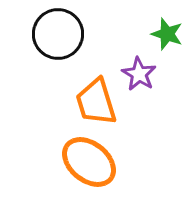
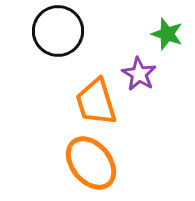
black circle: moved 3 px up
orange ellipse: moved 2 px right, 1 px down; rotated 12 degrees clockwise
